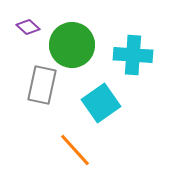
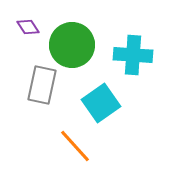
purple diamond: rotated 15 degrees clockwise
orange line: moved 4 px up
